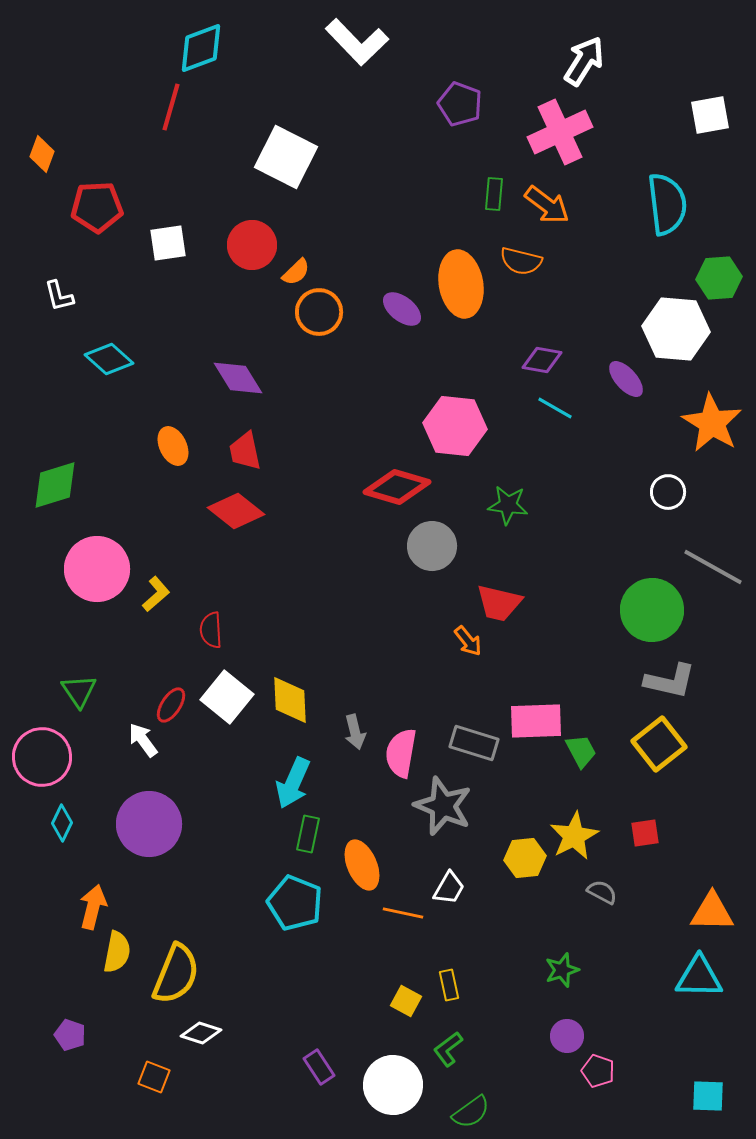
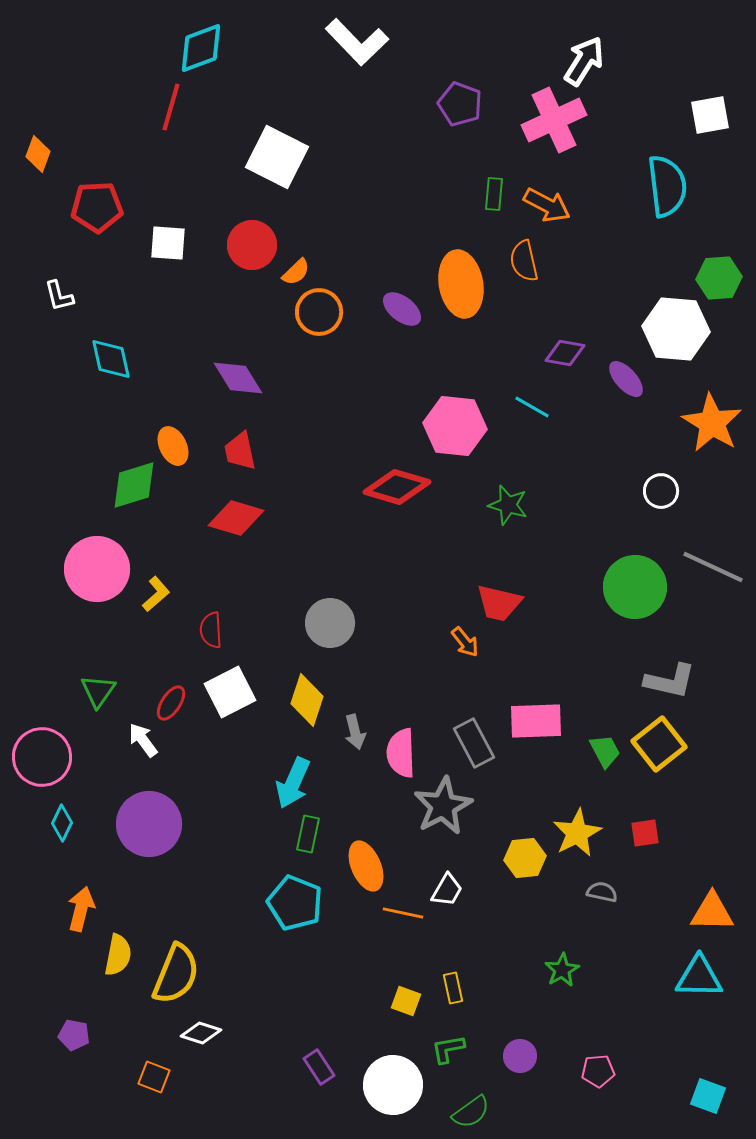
pink cross at (560, 132): moved 6 px left, 12 px up
orange diamond at (42, 154): moved 4 px left
white square at (286, 157): moved 9 px left
cyan semicircle at (667, 204): moved 18 px up
orange arrow at (547, 205): rotated 9 degrees counterclockwise
white square at (168, 243): rotated 12 degrees clockwise
orange semicircle at (521, 261): moved 3 px right; rotated 63 degrees clockwise
cyan diamond at (109, 359): moved 2 px right; rotated 36 degrees clockwise
purple diamond at (542, 360): moved 23 px right, 7 px up
cyan line at (555, 408): moved 23 px left, 1 px up
red trapezoid at (245, 451): moved 5 px left
green diamond at (55, 485): moved 79 px right
white circle at (668, 492): moved 7 px left, 1 px up
green star at (508, 505): rotated 9 degrees clockwise
red diamond at (236, 511): moved 7 px down; rotated 22 degrees counterclockwise
gray circle at (432, 546): moved 102 px left, 77 px down
gray line at (713, 567): rotated 4 degrees counterclockwise
green circle at (652, 610): moved 17 px left, 23 px up
orange arrow at (468, 641): moved 3 px left, 1 px down
green triangle at (79, 691): moved 19 px right; rotated 9 degrees clockwise
white square at (227, 697): moved 3 px right, 5 px up; rotated 24 degrees clockwise
yellow diamond at (290, 700): moved 17 px right; rotated 21 degrees clockwise
red ellipse at (171, 705): moved 2 px up
gray rectangle at (474, 743): rotated 45 degrees clockwise
green trapezoid at (581, 751): moved 24 px right
pink semicircle at (401, 753): rotated 12 degrees counterclockwise
gray star at (443, 806): rotated 22 degrees clockwise
yellow star at (574, 836): moved 3 px right, 3 px up
orange ellipse at (362, 865): moved 4 px right, 1 px down
white trapezoid at (449, 888): moved 2 px left, 2 px down
gray semicircle at (602, 892): rotated 16 degrees counterclockwise
orange arrow at (93, 907): moved 12 px left, 2 px down
yellow semicircle at (117, 952): moved 1 px right, 3 px down
green star at (562, 970): rotated 12 degrees counterclockwise
yellow rectangle at (449, 985): moved 4 px right, 3 px down
yellow square at (406, 1001): rotated 8 degrees counterclockwise
purple pentagon at (70, 1035): moved 4 px right; rotated 8 degrees counterclockwise
purple circle at (567, 1036): moved 47 px left, 20 px down
green L-shape at (448, 1049): rotated 27 degrees clockwise
pink pentagon at (598, 1071): rotated 24 degrees counterclockwise
cyan square at (708, 1096): rotated 18 degrees clockwise
